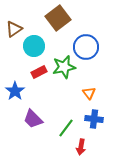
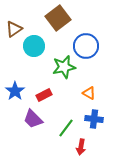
blue circle: moved 1 px up
red rectangle: moved 5 px right, 23 px down
orange triangle: rotated 24 degrees counterclockwise
